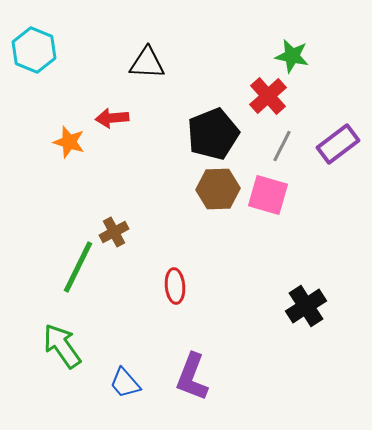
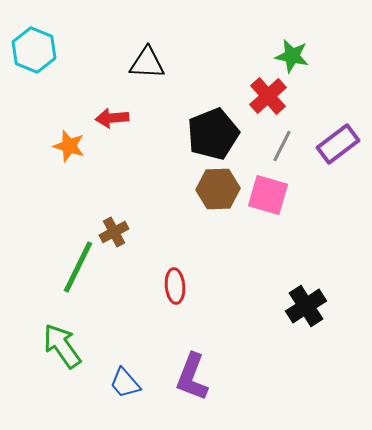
orange star: moved 4 px down
